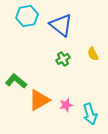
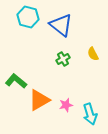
cyan hexagon: moved 1 px right, 1 px down; rotated 25 degrees clockwise
